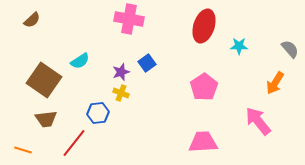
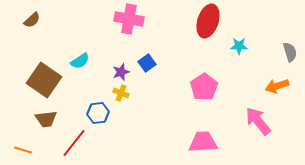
red ellipse: moved 4 px right, 5 px up
gray semicircle: moved 3 px down; rotated 24 degrees clockwise
orange arrow: moved 2 px right, 3 px down; rotated 40 degrees clockwise
